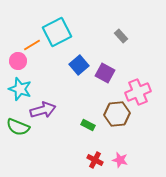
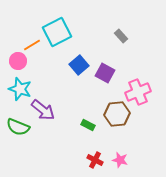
purple arrow: rotated 55 degrees clockwise
